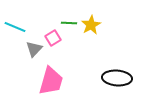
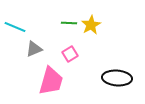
pink square: moved 17 px right, 16 px down
gray triangle: rotated 24 degrees clockwise
